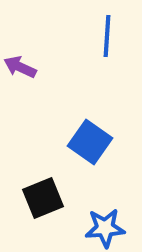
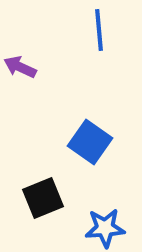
blue line: moved 8 px left, 6 px up; rotated 9 degrees counterclockwise
